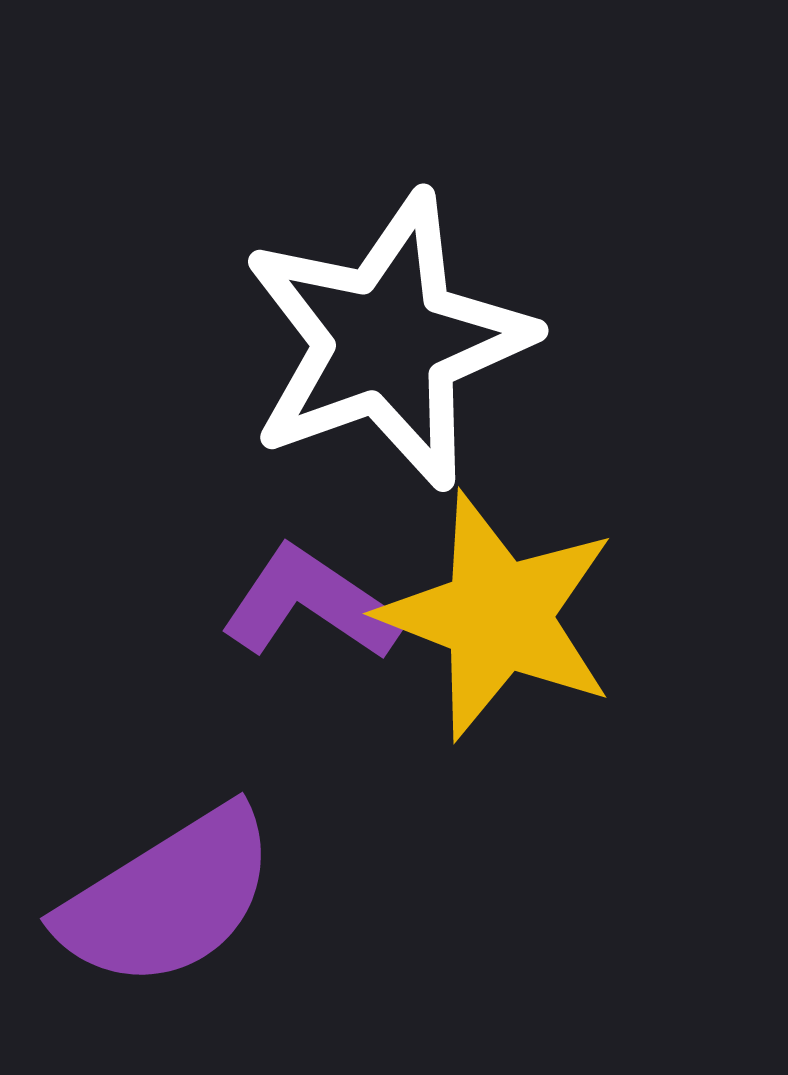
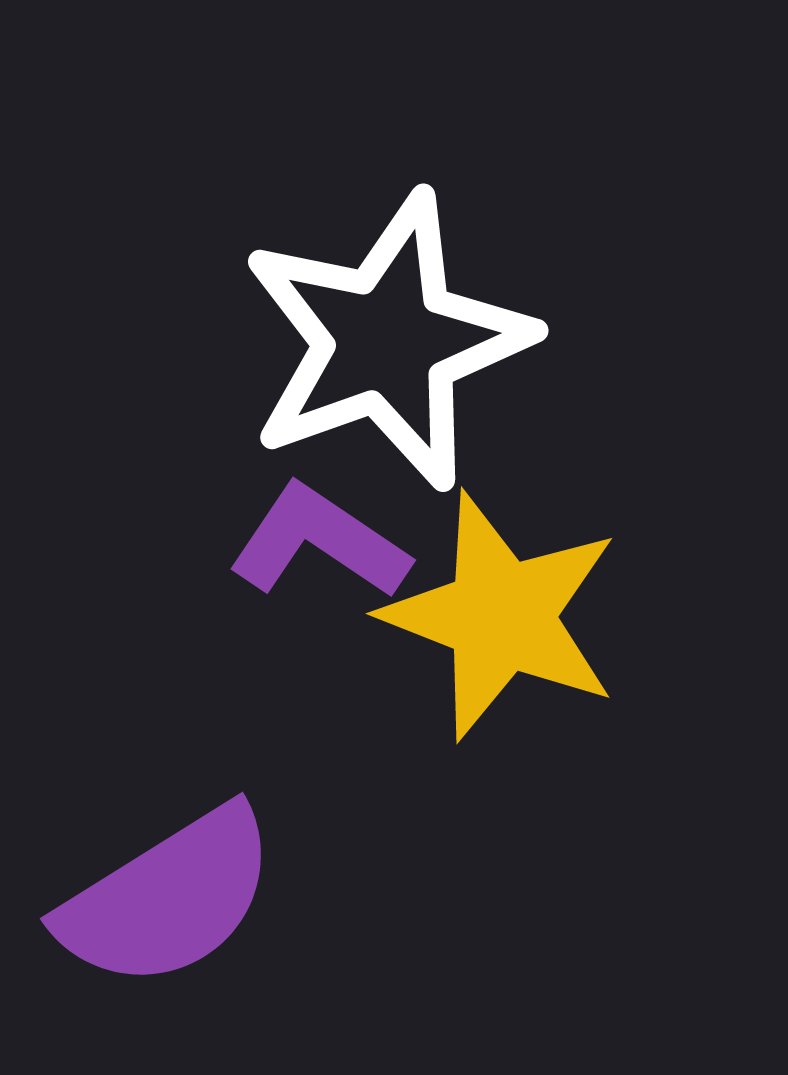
purple L-shape: moved 8 px right, 62 px up
yellow star: moved 3 px right
